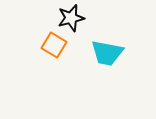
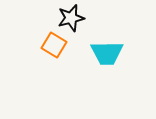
cyan trapezoid: rotated 12 degrees counterclockwise
